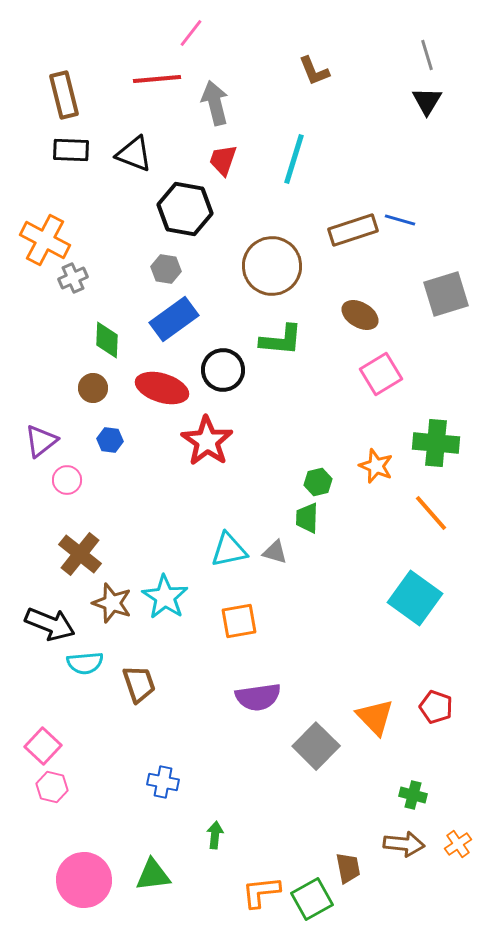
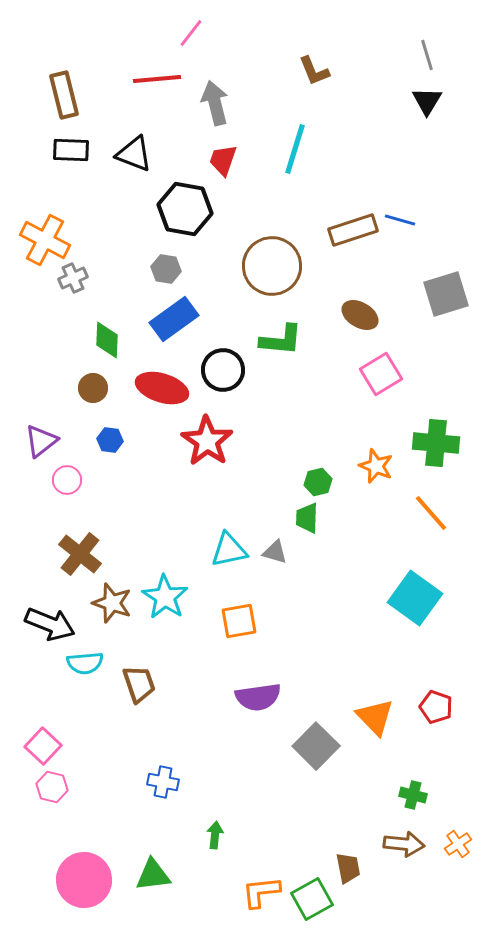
cyan line at (294, 159): moved 1 px right, 10 px up
